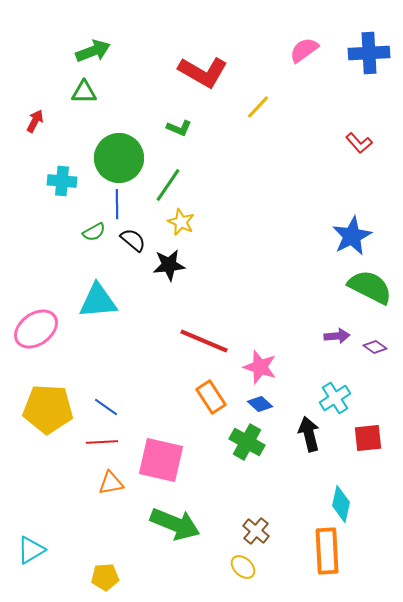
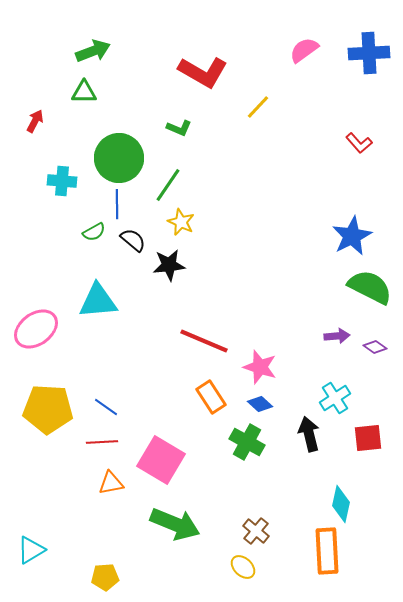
pink square at (161, 460): rotated 18 degrees clockwise
